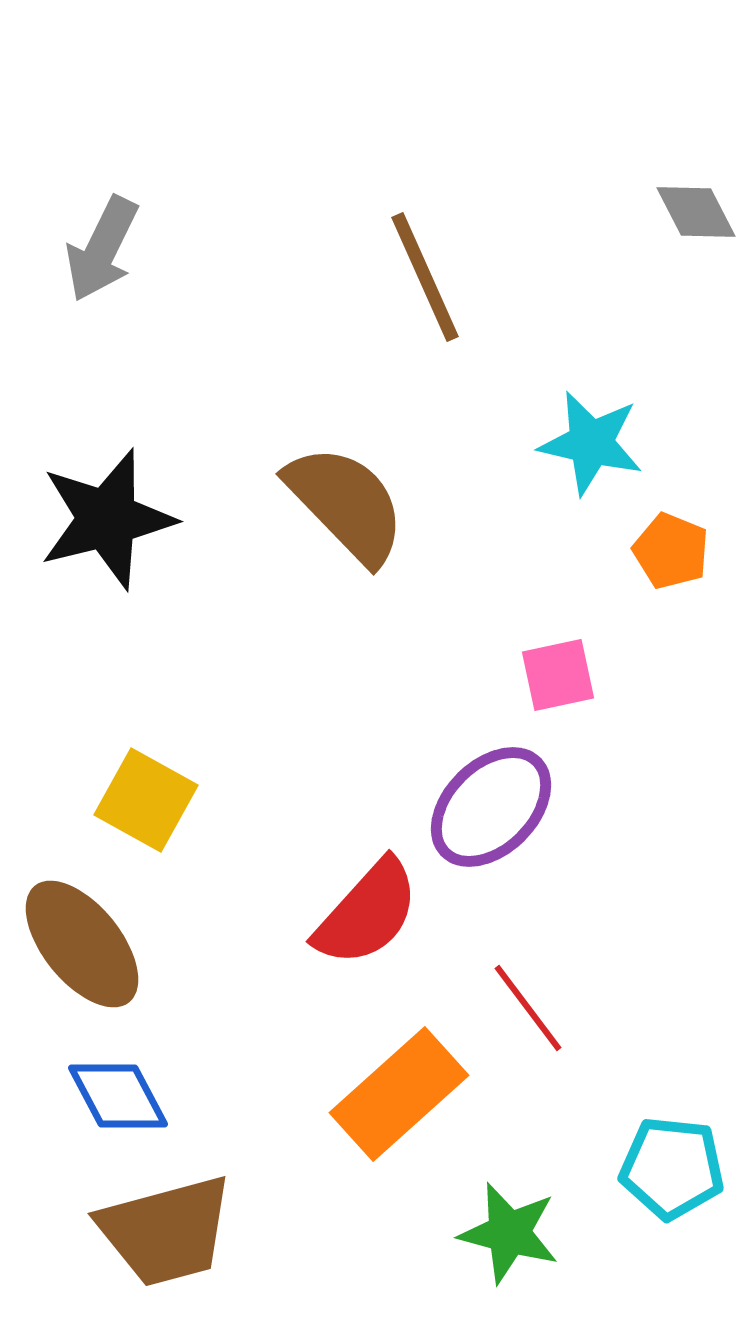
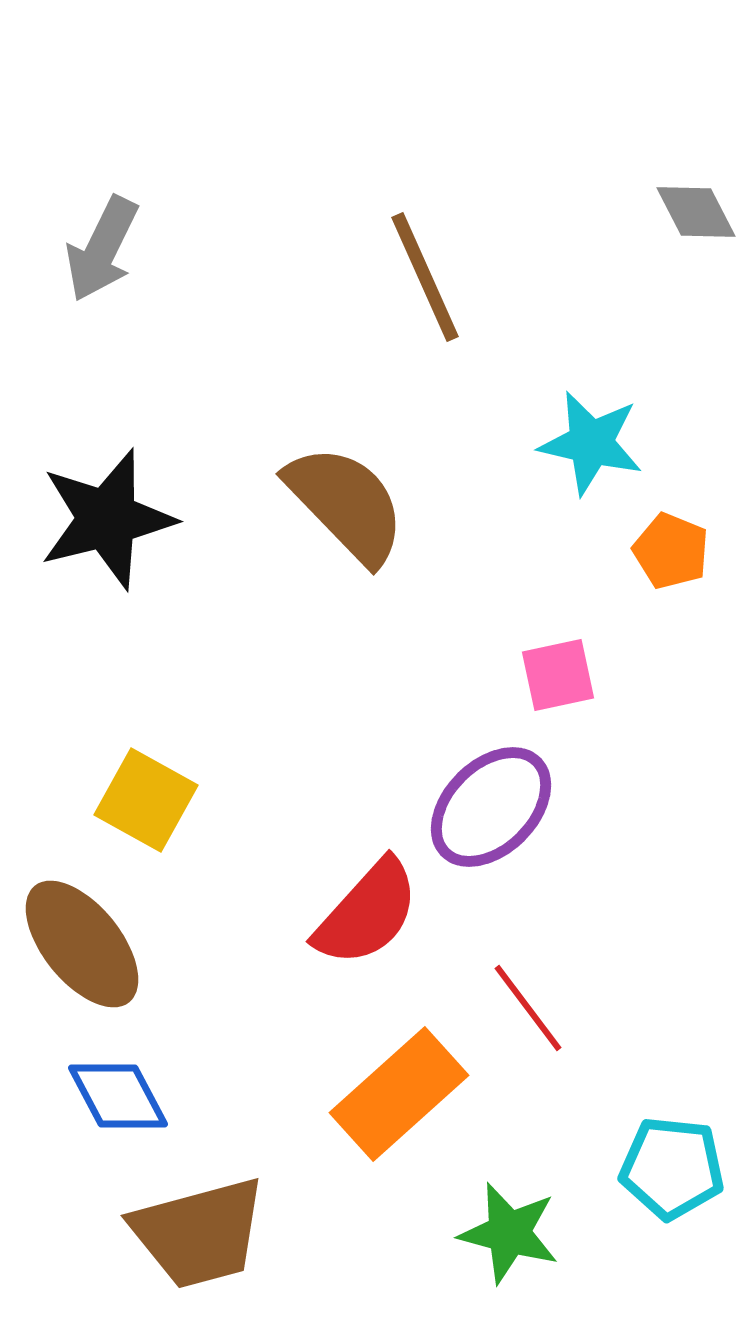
brown trapezoid: moved 33 px right, 2 px down
